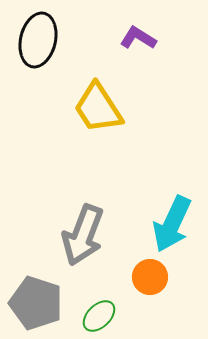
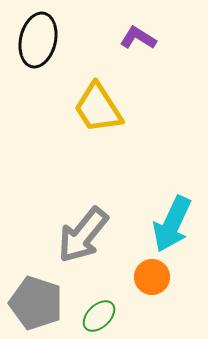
gray arrow: rotated 18 degrees clockwise
orange circle: moved 2 px right
